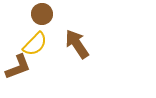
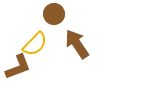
brown circle: moved 12 px right
